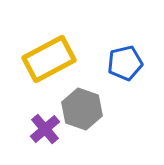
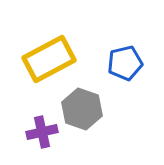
purple cross: moved 3 px left, 3 px down; rotated 28 degrees clockwise
